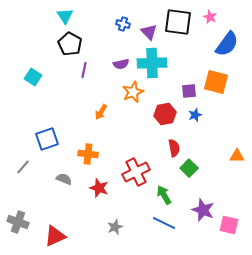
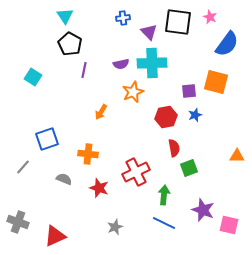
blue cross: moved 6 px up; rotated 24 degrees counterclockwise
red hexagon: moved 1 px right, 3 px down
green square: rotated 24 degrees clockwise
green arrow: rotated 36 degrees clockwise
